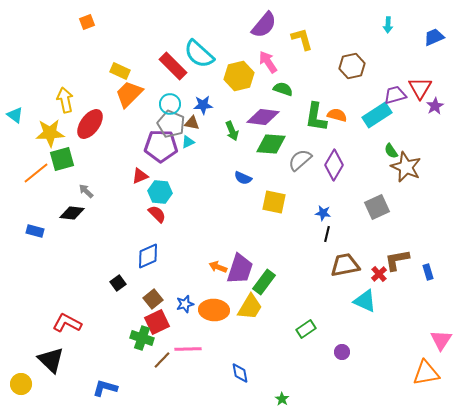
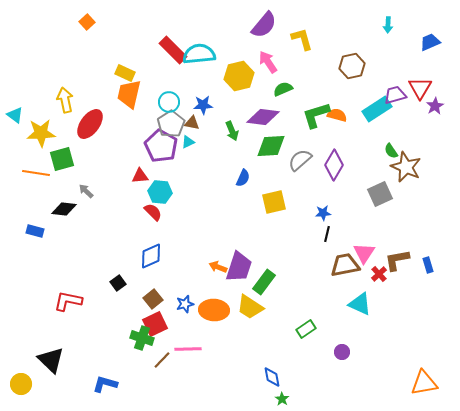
orange square at (87, 22): rotated 21 degrees counterclockwise
blue trapezoid at (434, 37): moved 4 px left, 5 px down
cyan semicircle at (199, 54): rotated 132 degrees clockwise
red rectangle at (173, 66): moved 16 px up
yellow rectangle at (120, 71): moved 5 px right, 2 px down
green semicircle at (283, 89): rotated 42 degrees counterclockwise
orange trapezoid at (129, 94): rotated 32 degrees counterclockwise
cyan circle at (170, 104): moved 1 px left, 2 px up
cyan rectangle at (377, 115): moved 6 px up
green L-shape at (316, 117): moved 2 px up; rotated 64 degrees clockwise
gray pentagon at (171, 124): rotated 16 degrees clockwise
yellow star at (50, 133): moved 9 px left
green diamond at (271, 144): moved 2 px down; rotated 8 degrees counterclockwise
purple pentagon at (161, 146): rotated 28 degrees clockwise
orange line at (36, 173): rotated 48 degrees clockwise
red triangle at (140, 176): rotated 18 degrees clockwise
blue semicircle at (243, 178): rotated 90 degrees counterclockwise
yellow square at (274, 202): rotated 25 degrees counterclockwise
gray square at (377, 207): moved 3 px right, 13 px up
black diamond at (72, 213): moved 8 px left, 4 px up
blue star at (323, 213): rotated 14 degrees counterclockwise
red semicircle at (157, 214): moved 4 px left, 2 px up
blue diamond at (148, 256): moved 3 px right
purple trapezoid at (240, 269): moved 1 px left, 2 px up
blue rectangle at (428, 272): moved 7 px up
cyan triangle at (365, 301): moved 5 px left, 3 px down
yellow trapezoid at (250, 307): rotated 92 degrees clockwise
red square at (157, 322): moved 2 px left, 2 px down
red L-shape at (67, 323): moved 1 px right, 22 px up; rotated 16 degrees counterclockwise
pink triangle at (441, 340): moved 77 px left, 87 px up
blue diamond at (240, 373): moved 32 px right, 4 px down
orange triangle at (426, 373): moved 2 px left, 10 px down
blue L-shape at (105, 388): moved 4 px up
